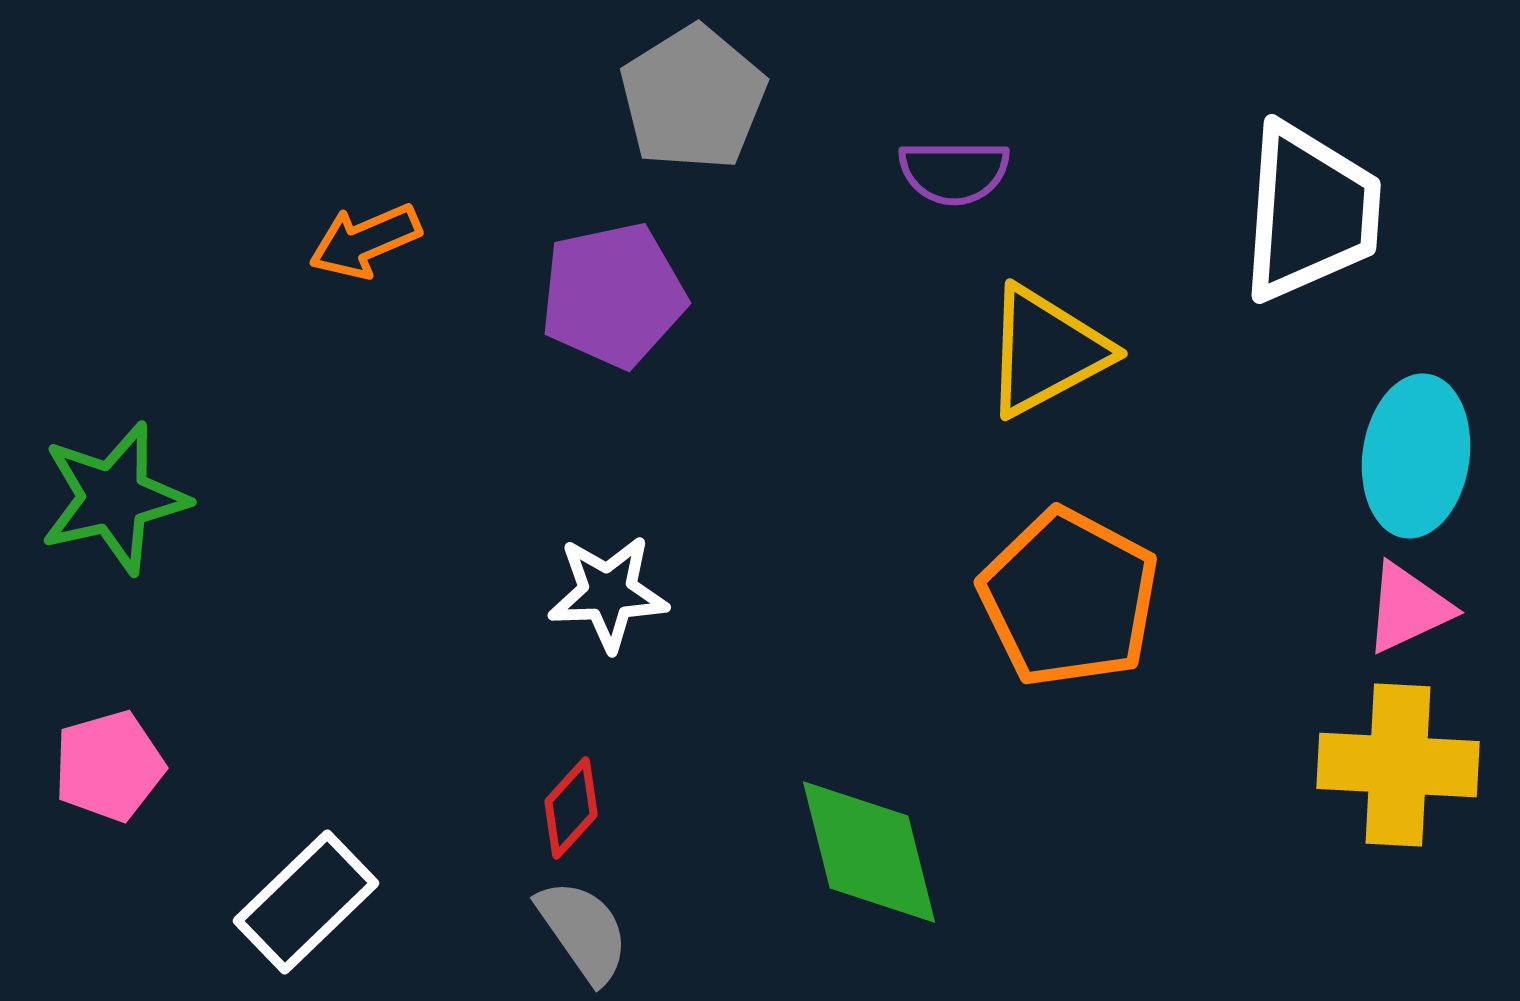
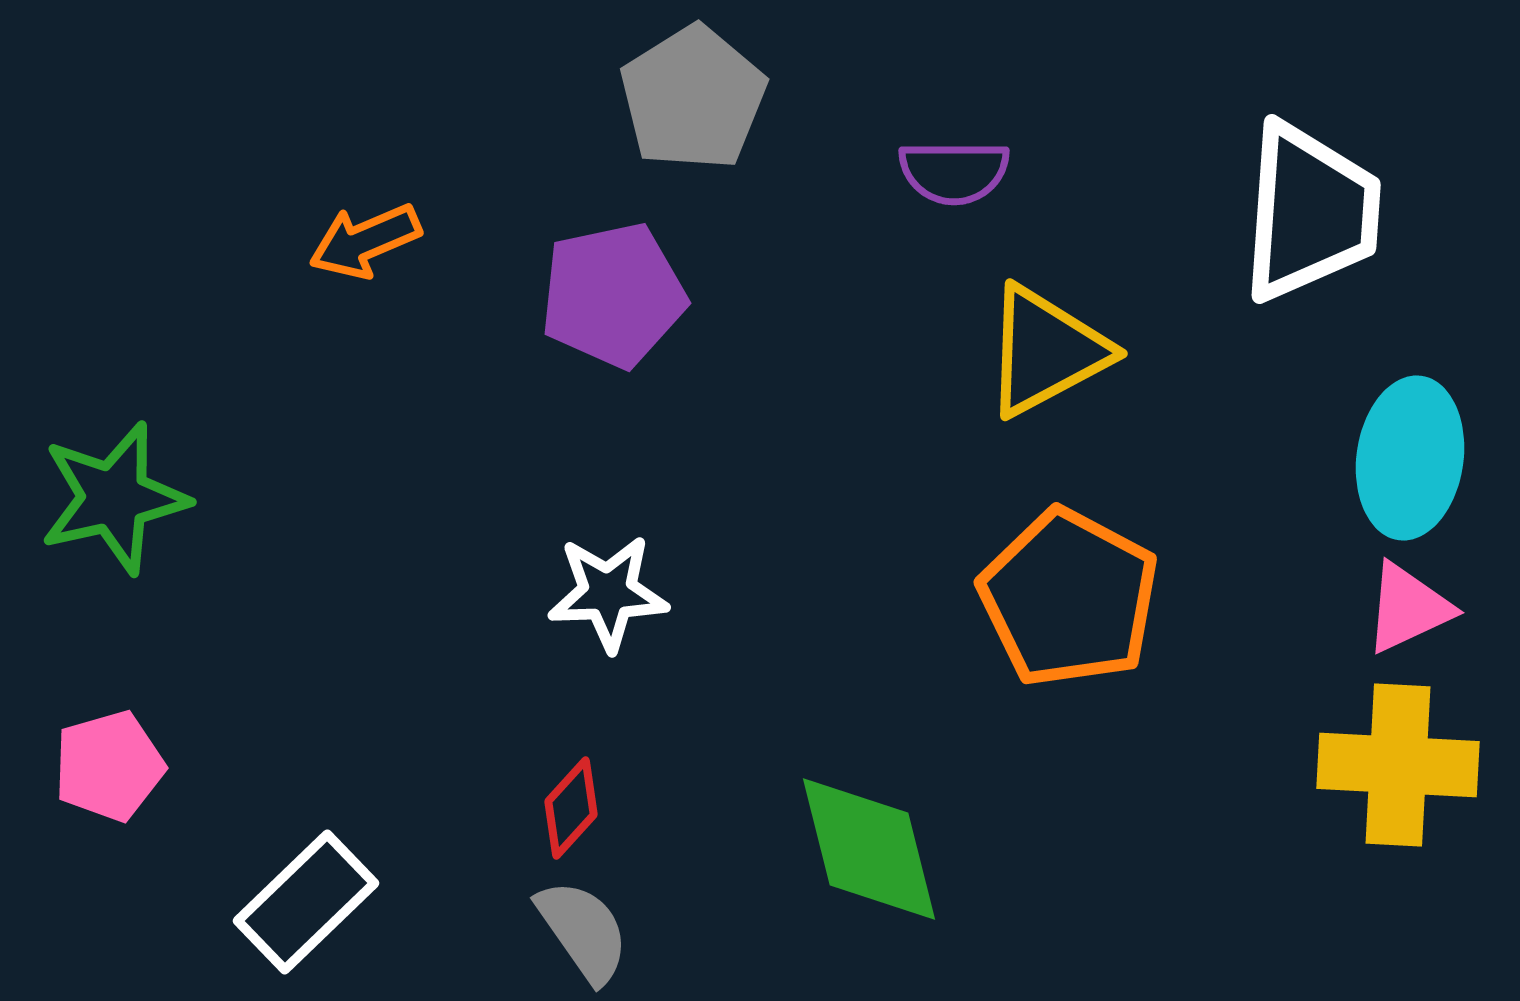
cyan ellipse: moved 6 px left, 2 px down
green diamond: moved 3 px up
